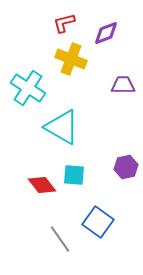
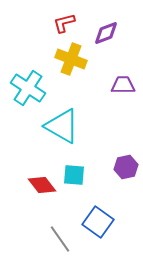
cyan triangle: moved 1 px up
